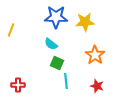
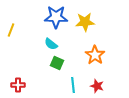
cyan line: moved 7 px right, 4 px down
